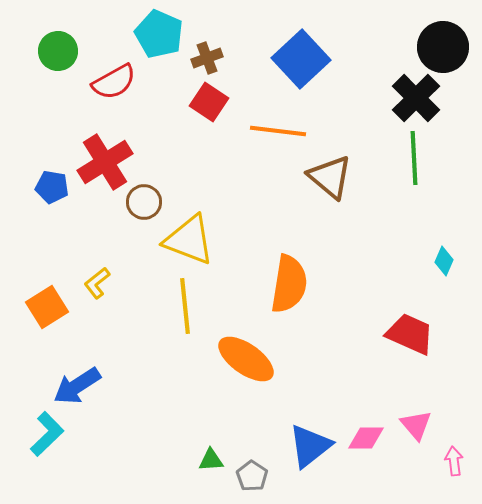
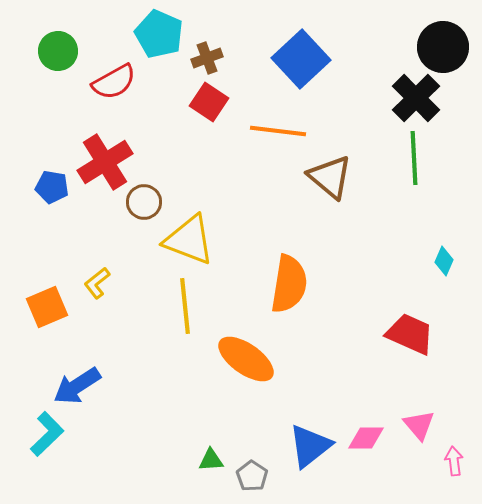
orange square: rotated 9 degrees clockwise
pink triangle: moved 3 px right
